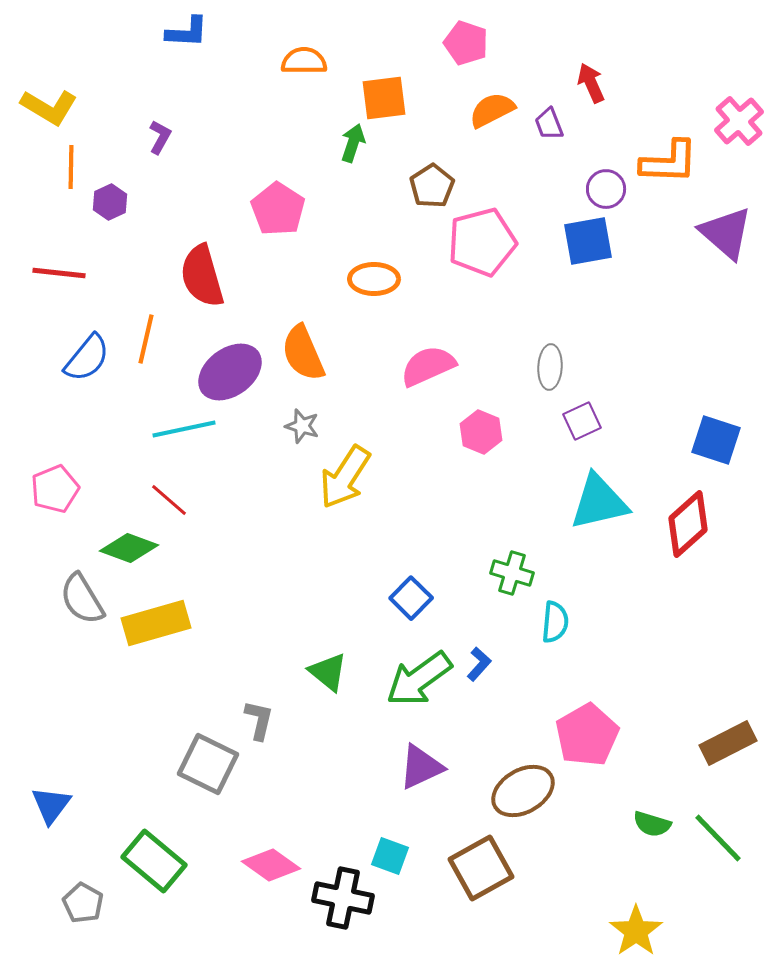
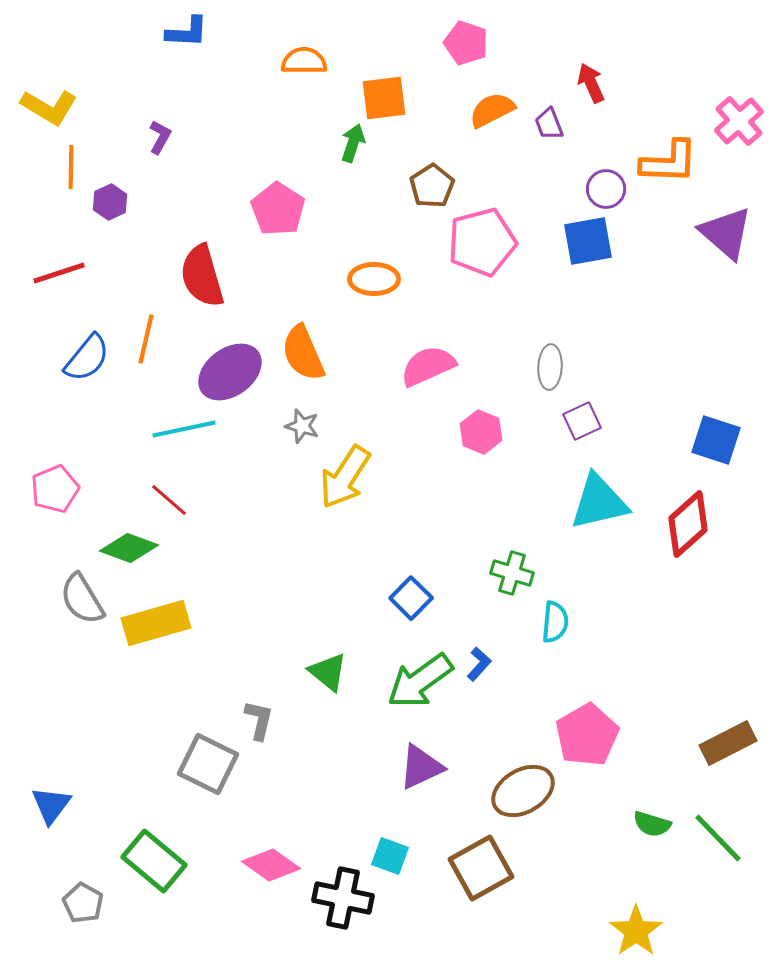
red line at (59, 273): rotated 24 degrees counterclockwise
green arrow at (419, 679): moved 1 px right, 2 px down
